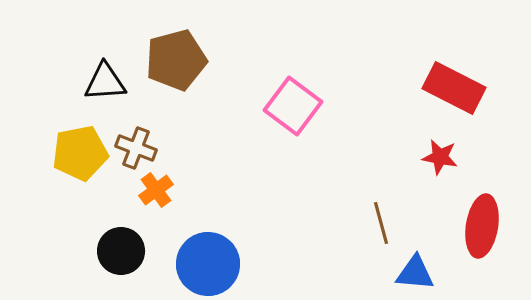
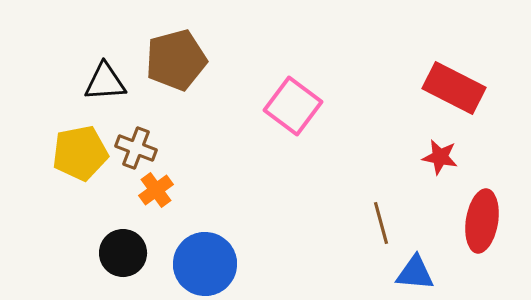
red ellipse: moved 5 px up
black circle: moved 2 px right, 2 px down
blue circle: moved 3 px left
